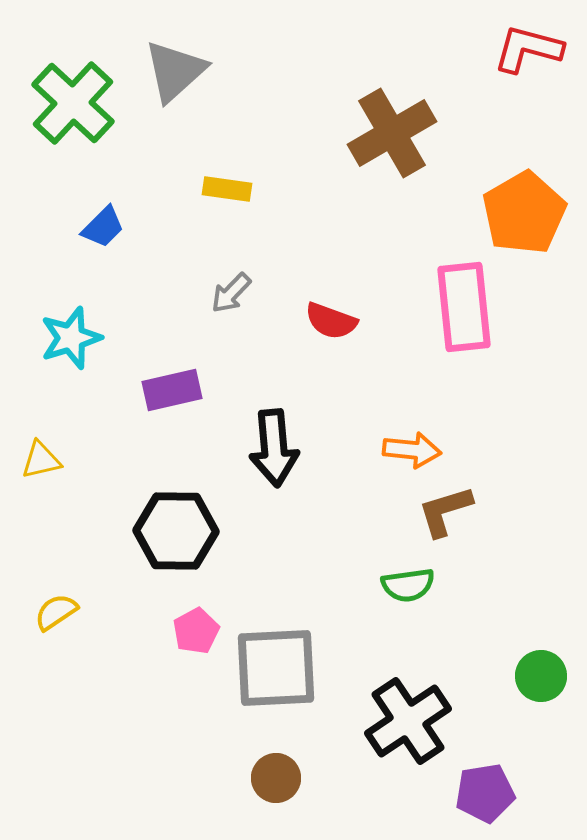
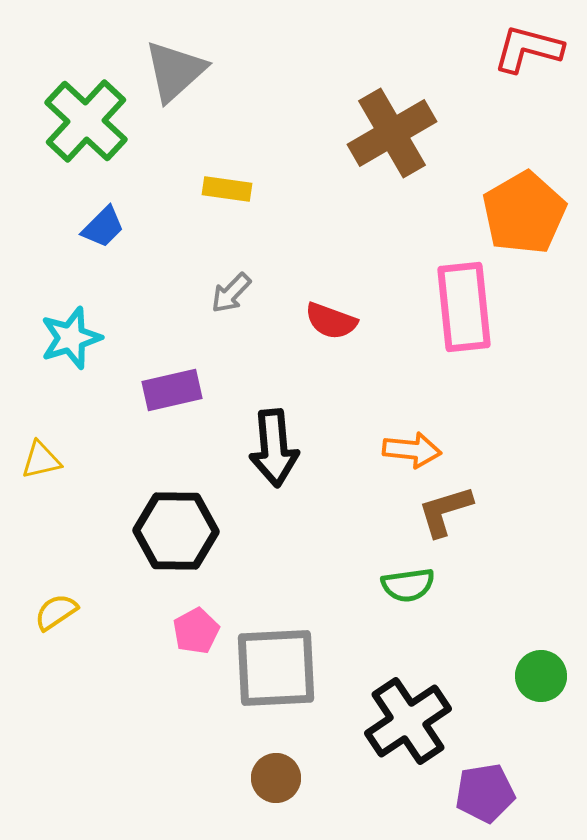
green cross: moved 13 px right, 18 px down
